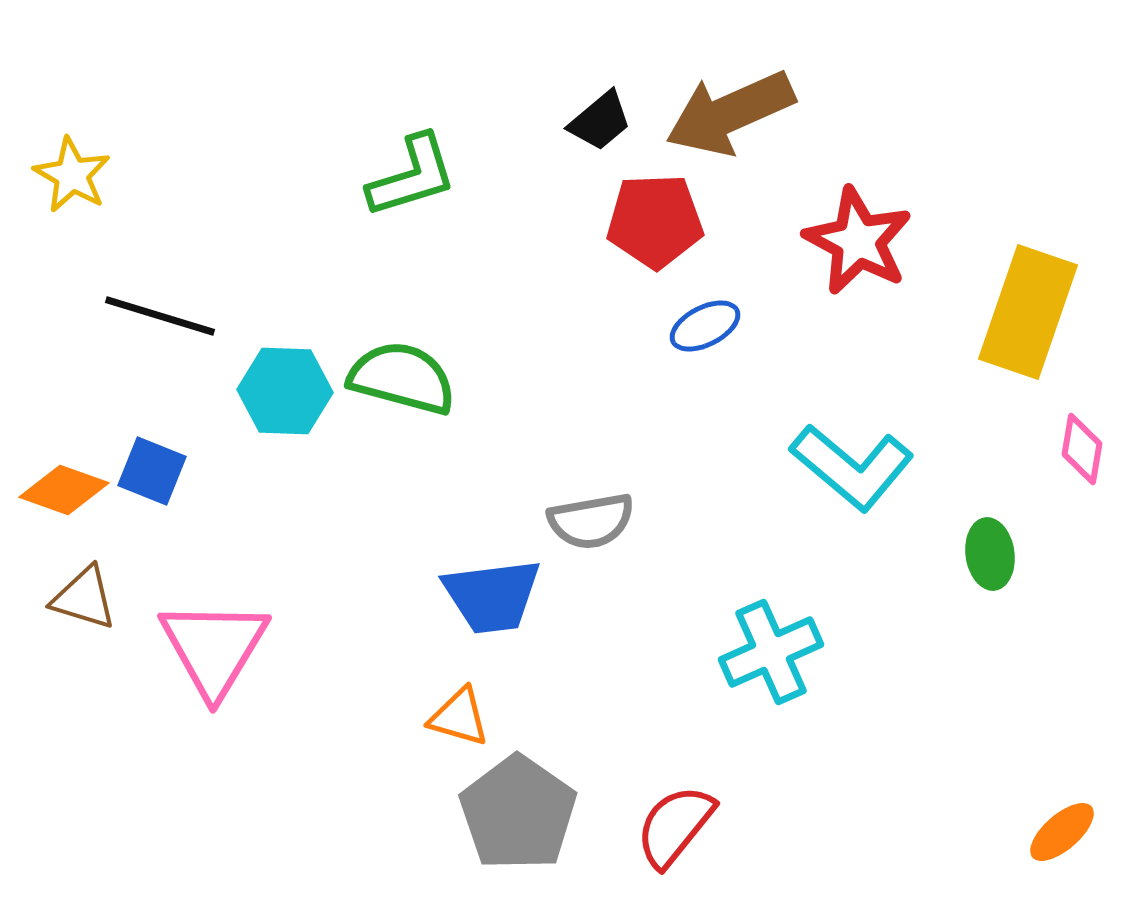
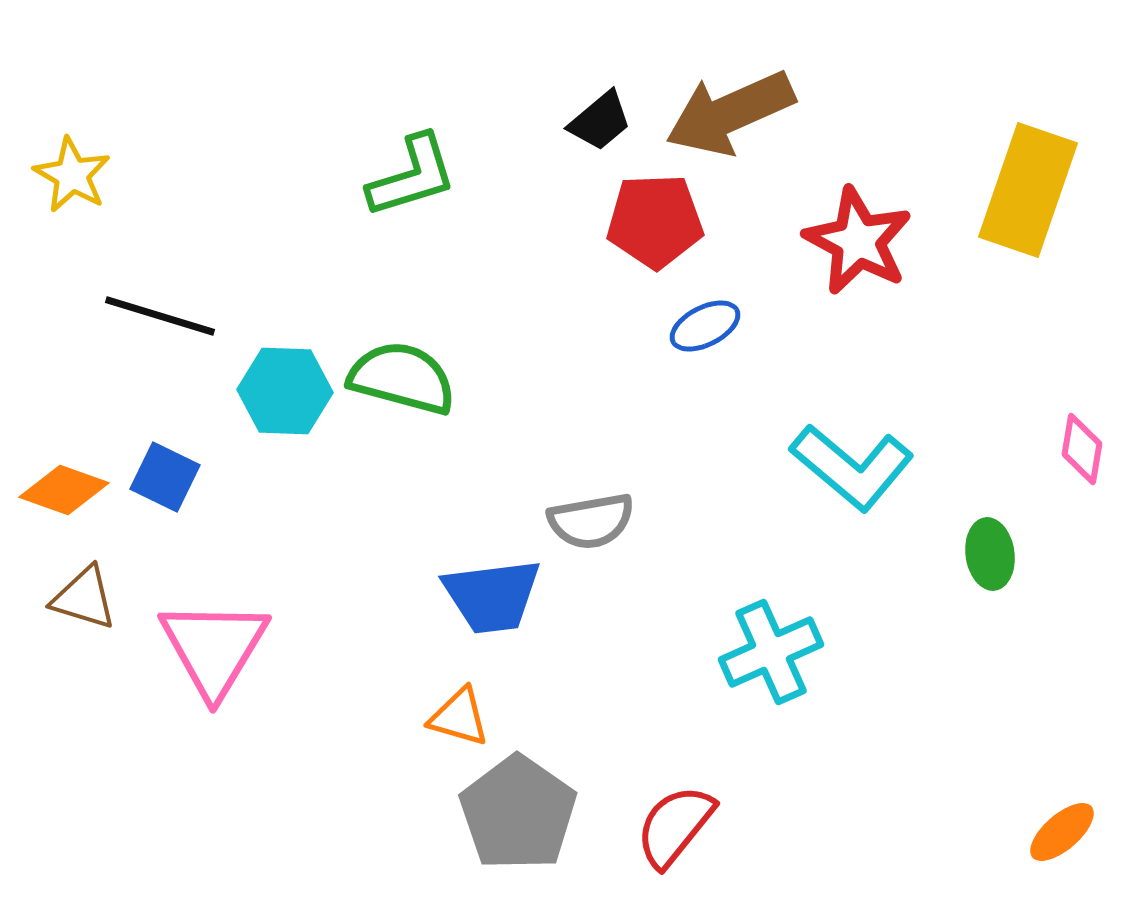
yellow rectangle: moved 122 px up
blue square: moved 13 px right, 6 px down; rotated 4 degrees clockwise
